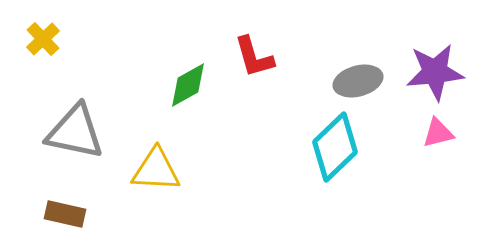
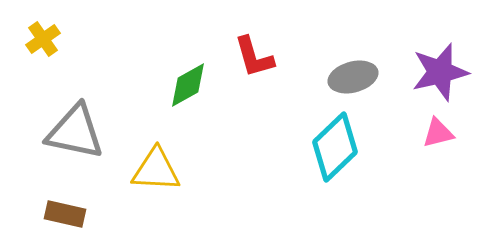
yellow cross: rotated 8 degrees clockwise
purple star: moved 5 px right; rotated 8 degrees counterclockwise
gray ellipse: moved 5 px left, 4 px up
